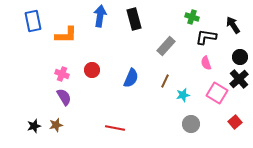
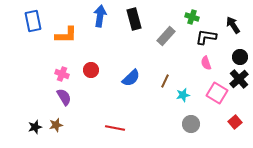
gray rectangle: moved 10 px up
red circle: moved 1 px left
blue semicircle: rotated 24 degrees clockwise
black star: moved 1 px right, 1 px down
